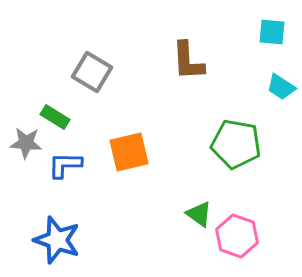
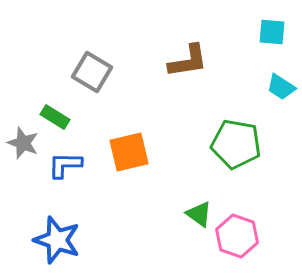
brown L-shape: rotated 96 degrees counterclockwise
gray star: moved 3 px left; rotated 16 degrees clockwise
